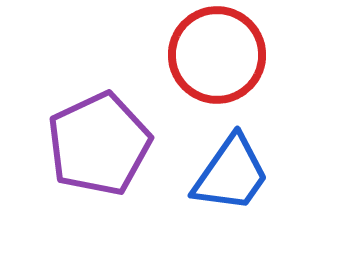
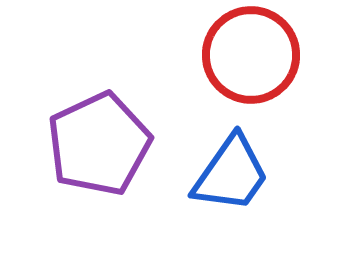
red circle: moved 34 px right
